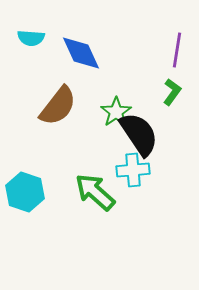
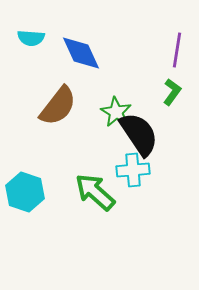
green star: rotated 8 degrees counterclockwise
